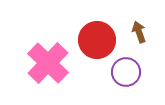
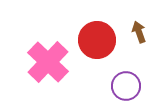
pink cross: moved 1 px up
purple circle: moved 14 px down
